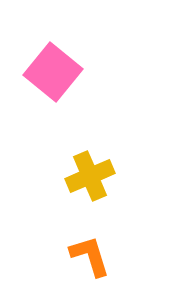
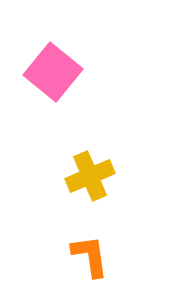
orange L-shape: rotated 9 degrees clockwise
